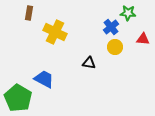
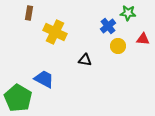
blue cross: moved 3 px left, 1 px up
yellow circle: moved 3 px right, 1 px up
black triangle: moved 4 px left, 3 px up
